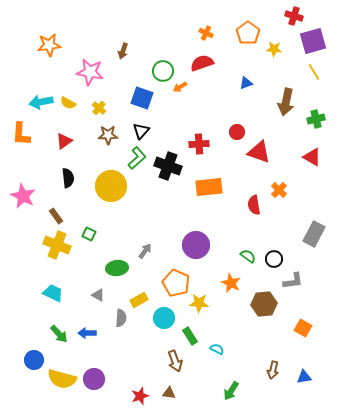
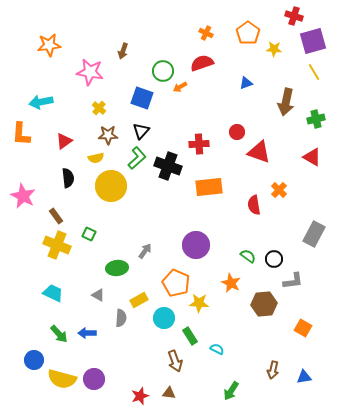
yellow semicircle at (68, 103): moved 28 px right, 55 px down; rotated 42 degrees counterclockwise
